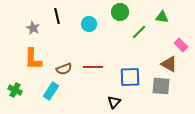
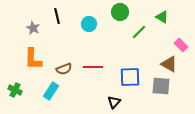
green triangle: rotated 24 degrees clockwise
